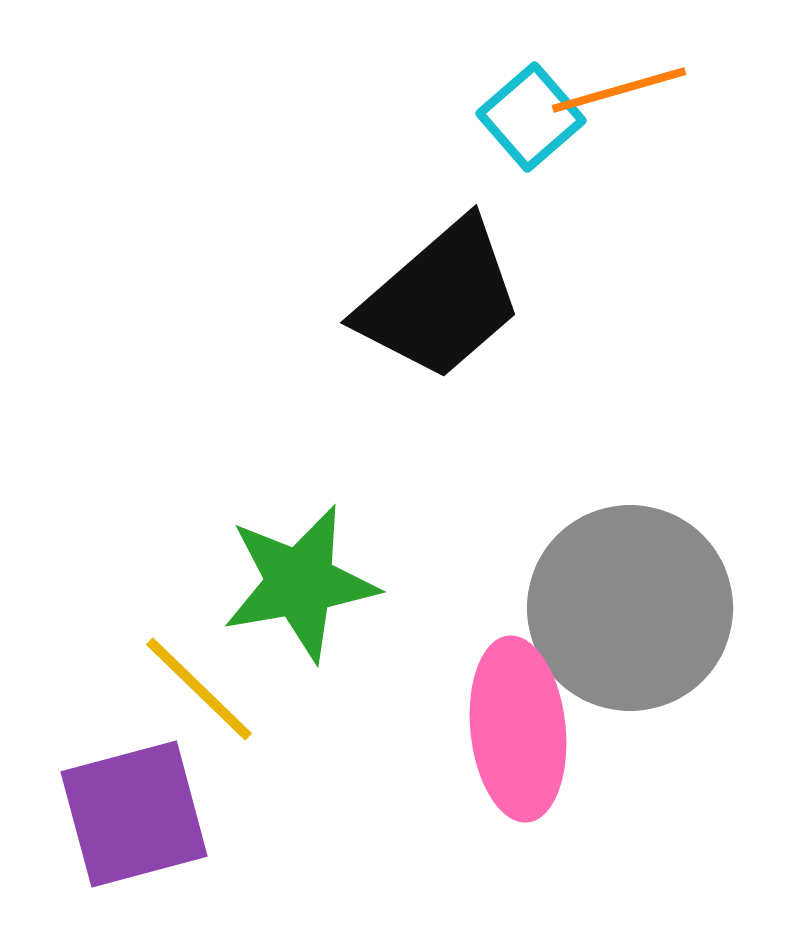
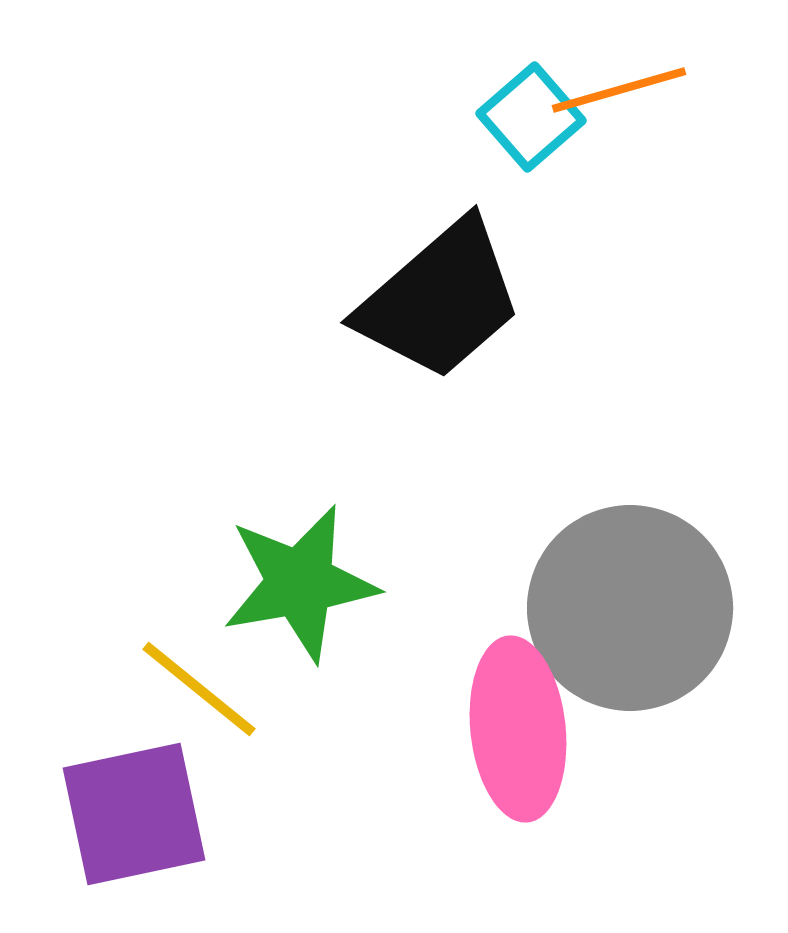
yellow line: rotated 5 degrees counterclockwise
purple square: rotated 3 degrees clockwise
